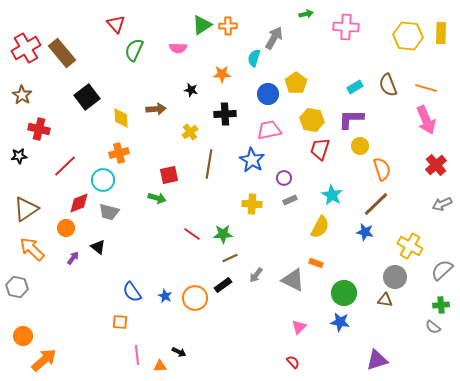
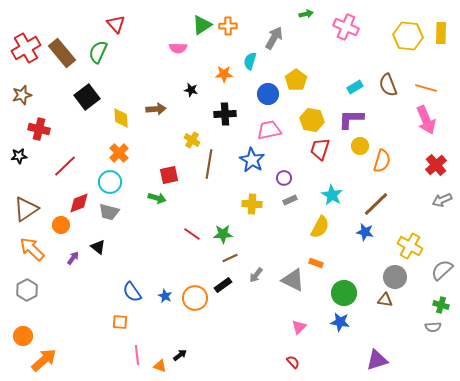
pink cross at (346, 27): rotated 20 degrees clockwise
green semicircle at (134, 50): moved 36 px left, 2 px down
cyan semicircle at (254, 58): moved 4 px left, 3 px down
orange star at (222, 74): moved 2 px right
yellow pentagon at (296, 83): moved 3 px up
brown star at (22, 95): rotated 24 degrees clockwise
yellow cross at (190, 132): moved 2 px right, 8 px down; rotated 21 degrees counterclockwise
orange cross at (119, 153): rotated 30 degrees counterclockwise
orange semicircle at (382, 169): moved 8 px up; rotated 35 degrees clockwise
cyan circle at (103, 180): moved 7 px right, 2 px down
gray arrow at (442, 204): moved 4 px up
orange circle at (66, 228): moved 5 px left, 3 px up
gray hexagon at (17, 287): moved 10 px right, 3 px down; rotated 20 degrees clockwise
green cross at (441, 305): rotated 21 degrees clockwise
gray semicircle at (433, 327): rotated 42 degrees counterclockwise
black arrow at (179, 352): moved 1 px right, 3 px down; rotated 64 degrees counterclockwise
orange triangle at (160, 366): rotated 24 degrees clockwise
